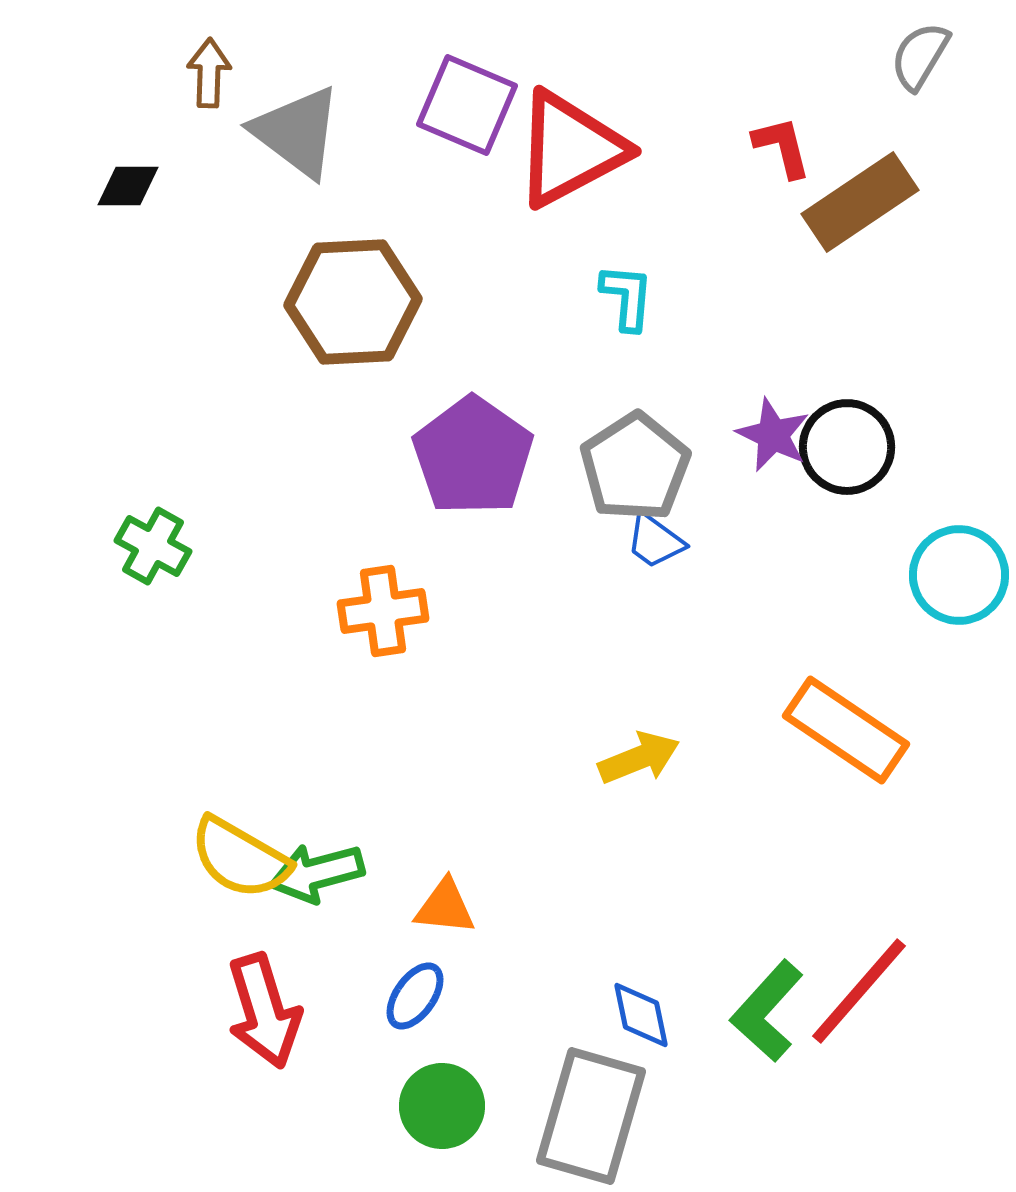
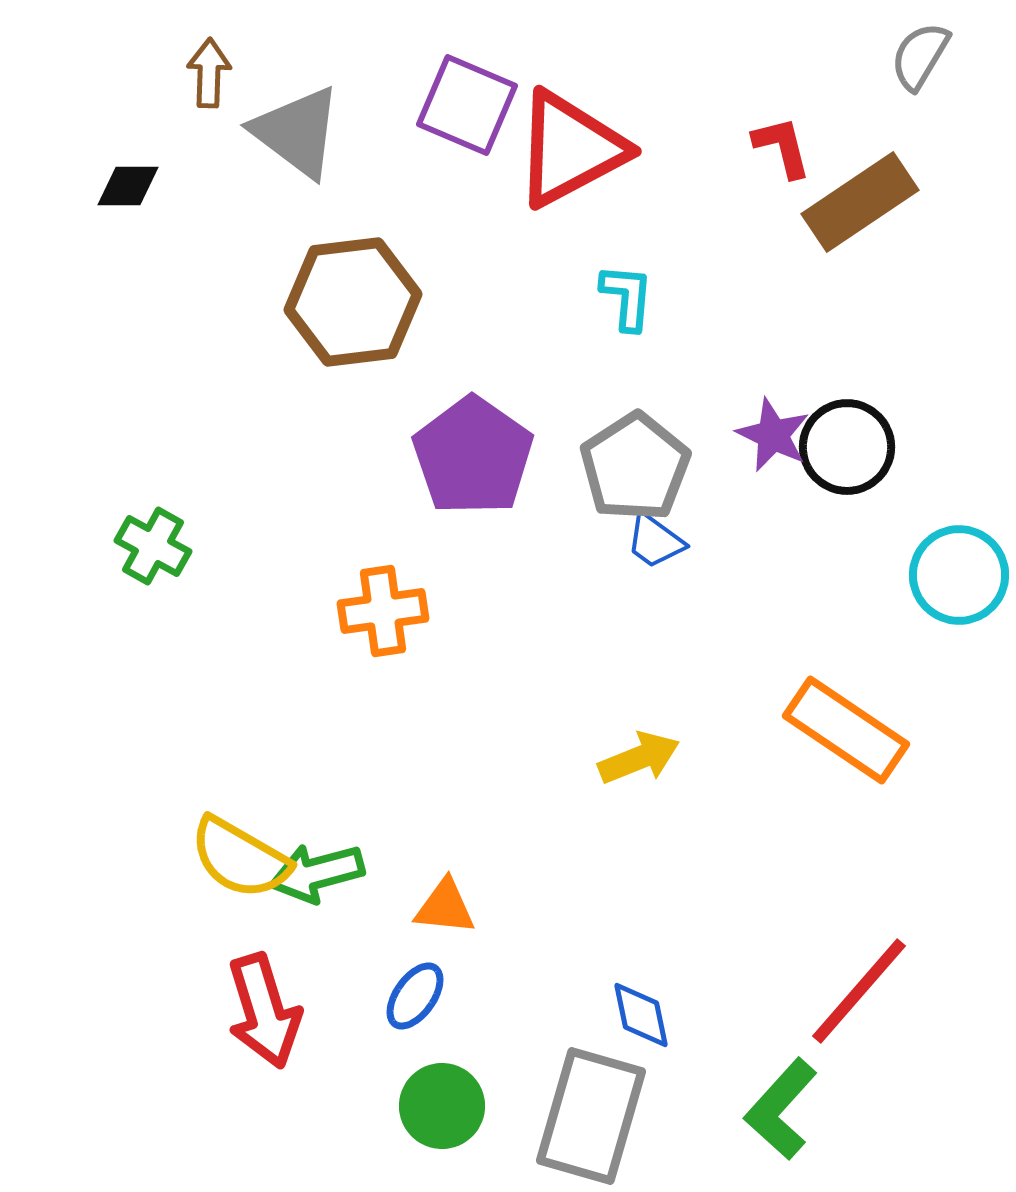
brown hexagon: rotated 4 degrees counterclockwise
green L-shape: moved 14 px right, 98 px down
